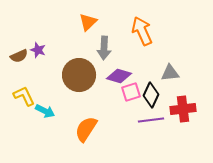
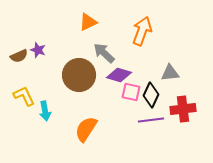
orange triangle: rotated 18 degrees clockwise
orange arrow: rotated 44 degrees clockwise
gray arrow: moved 5 px down; rotated 130 degrees clockwise
purple diamond: moved 1 px up
pink square: rotated 30 degrees clockwise
cyan arrow: rotated 54 degrees clockwise
